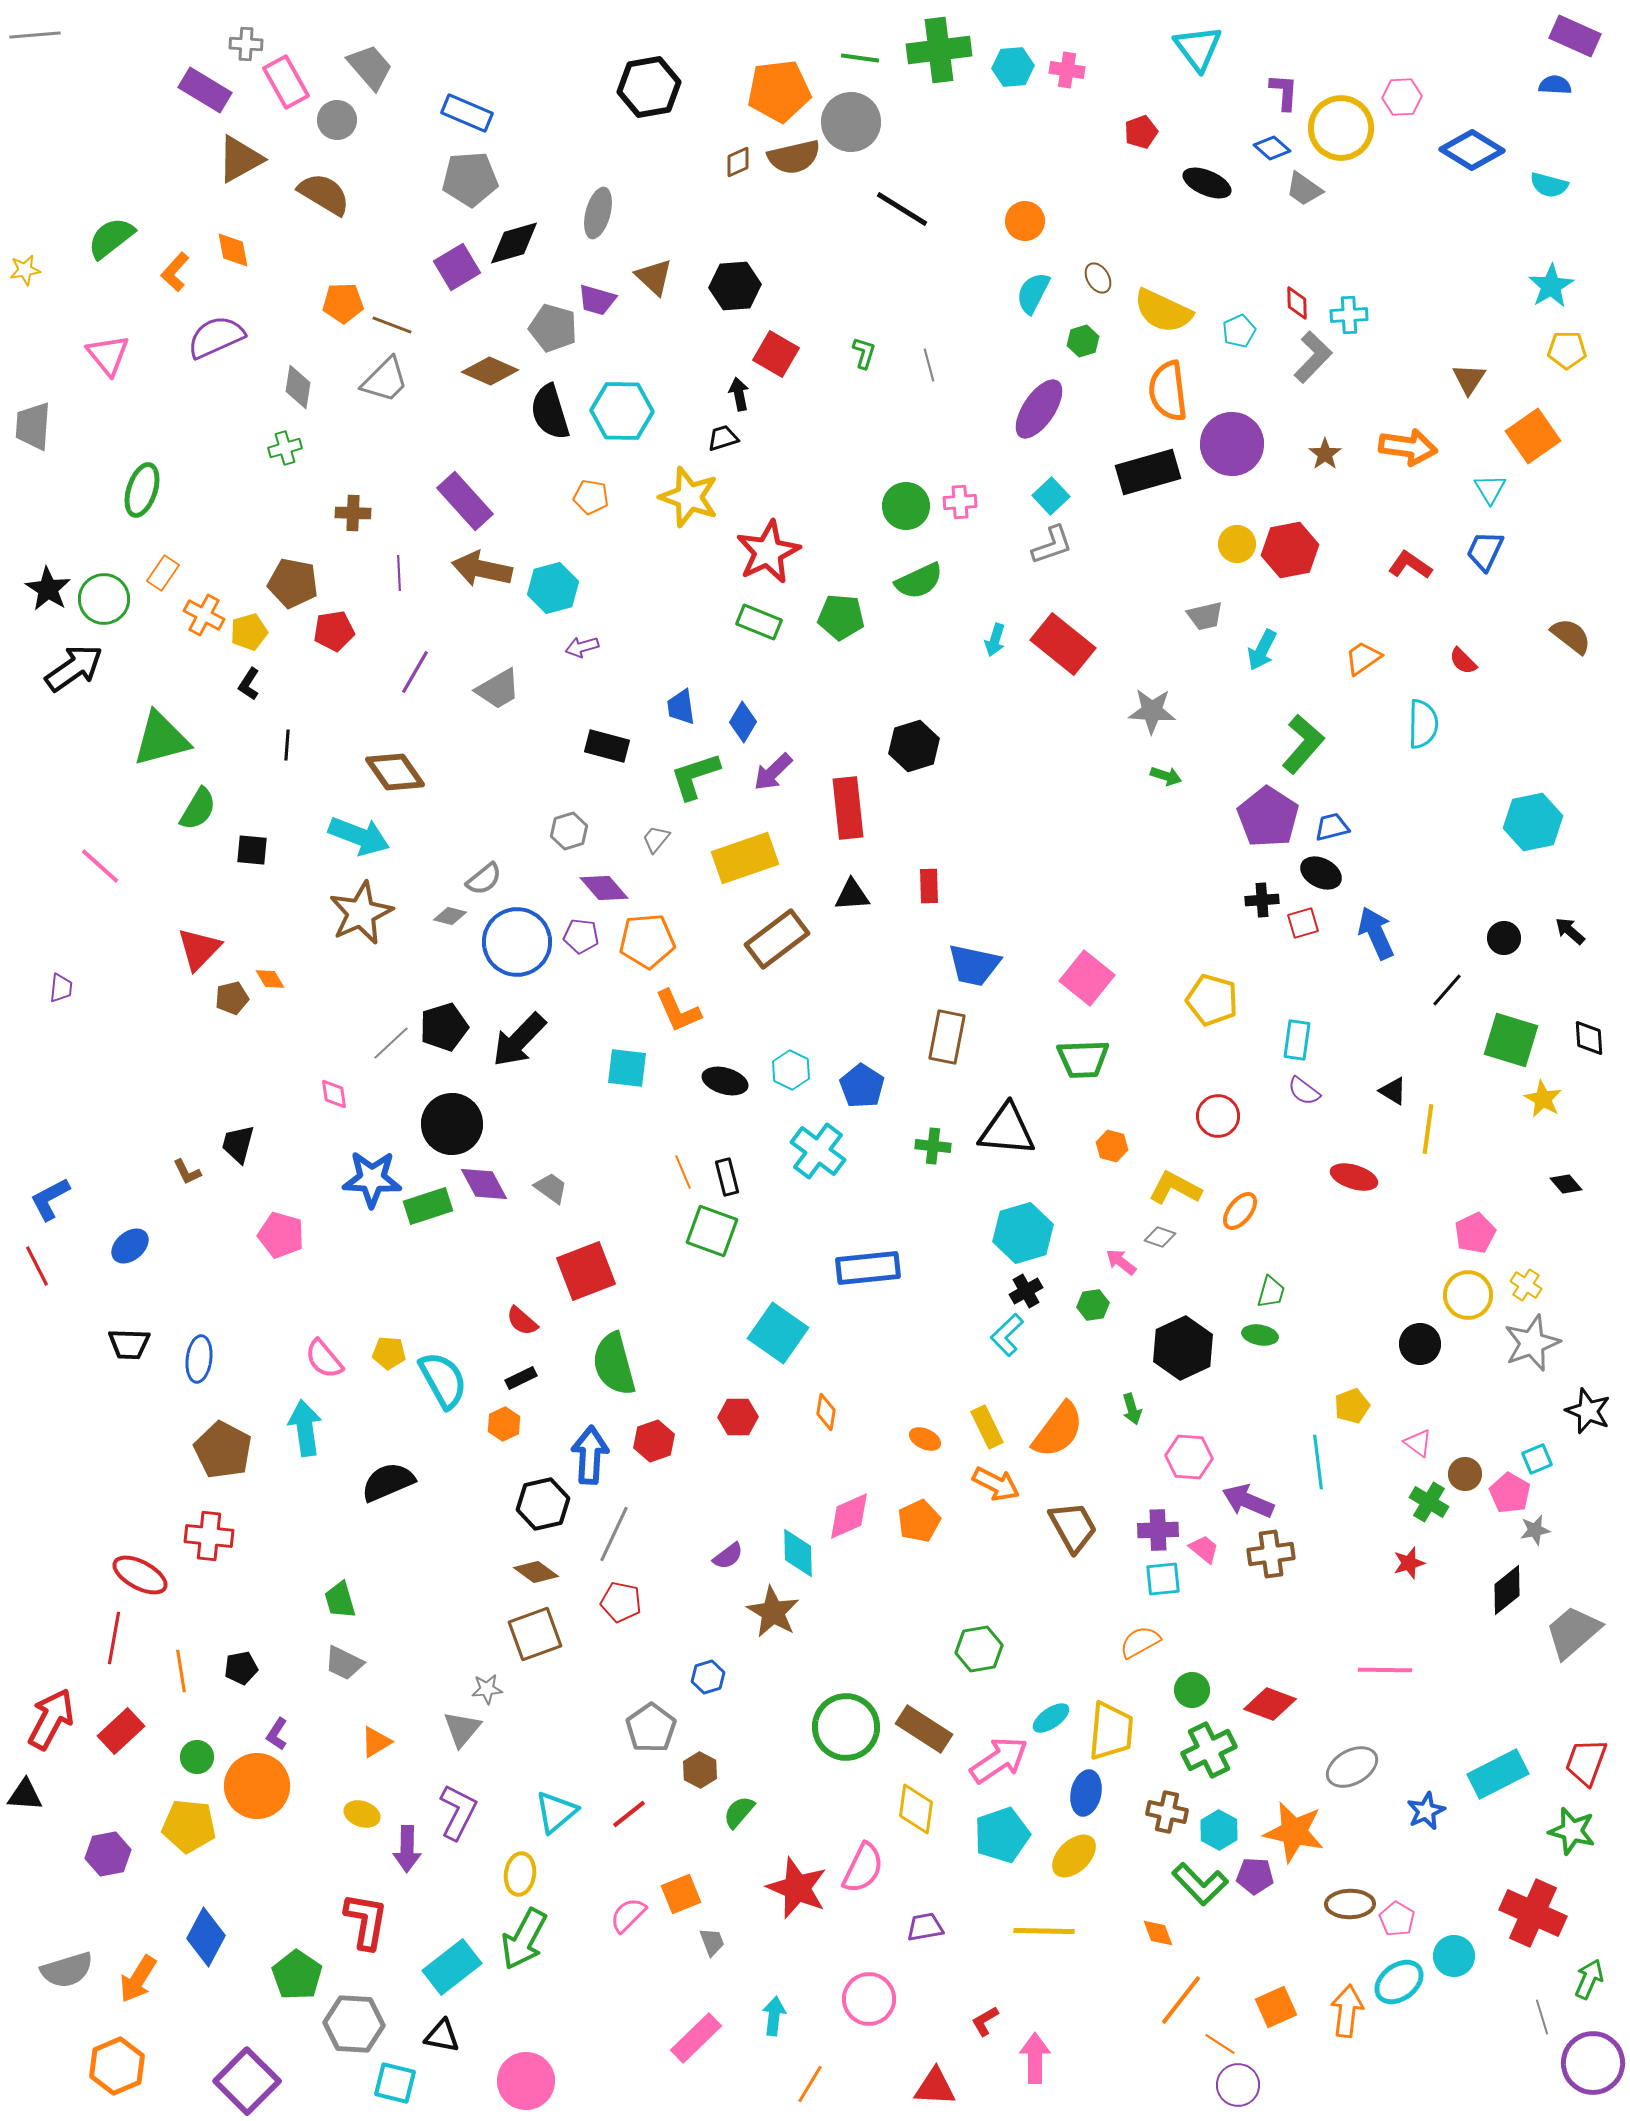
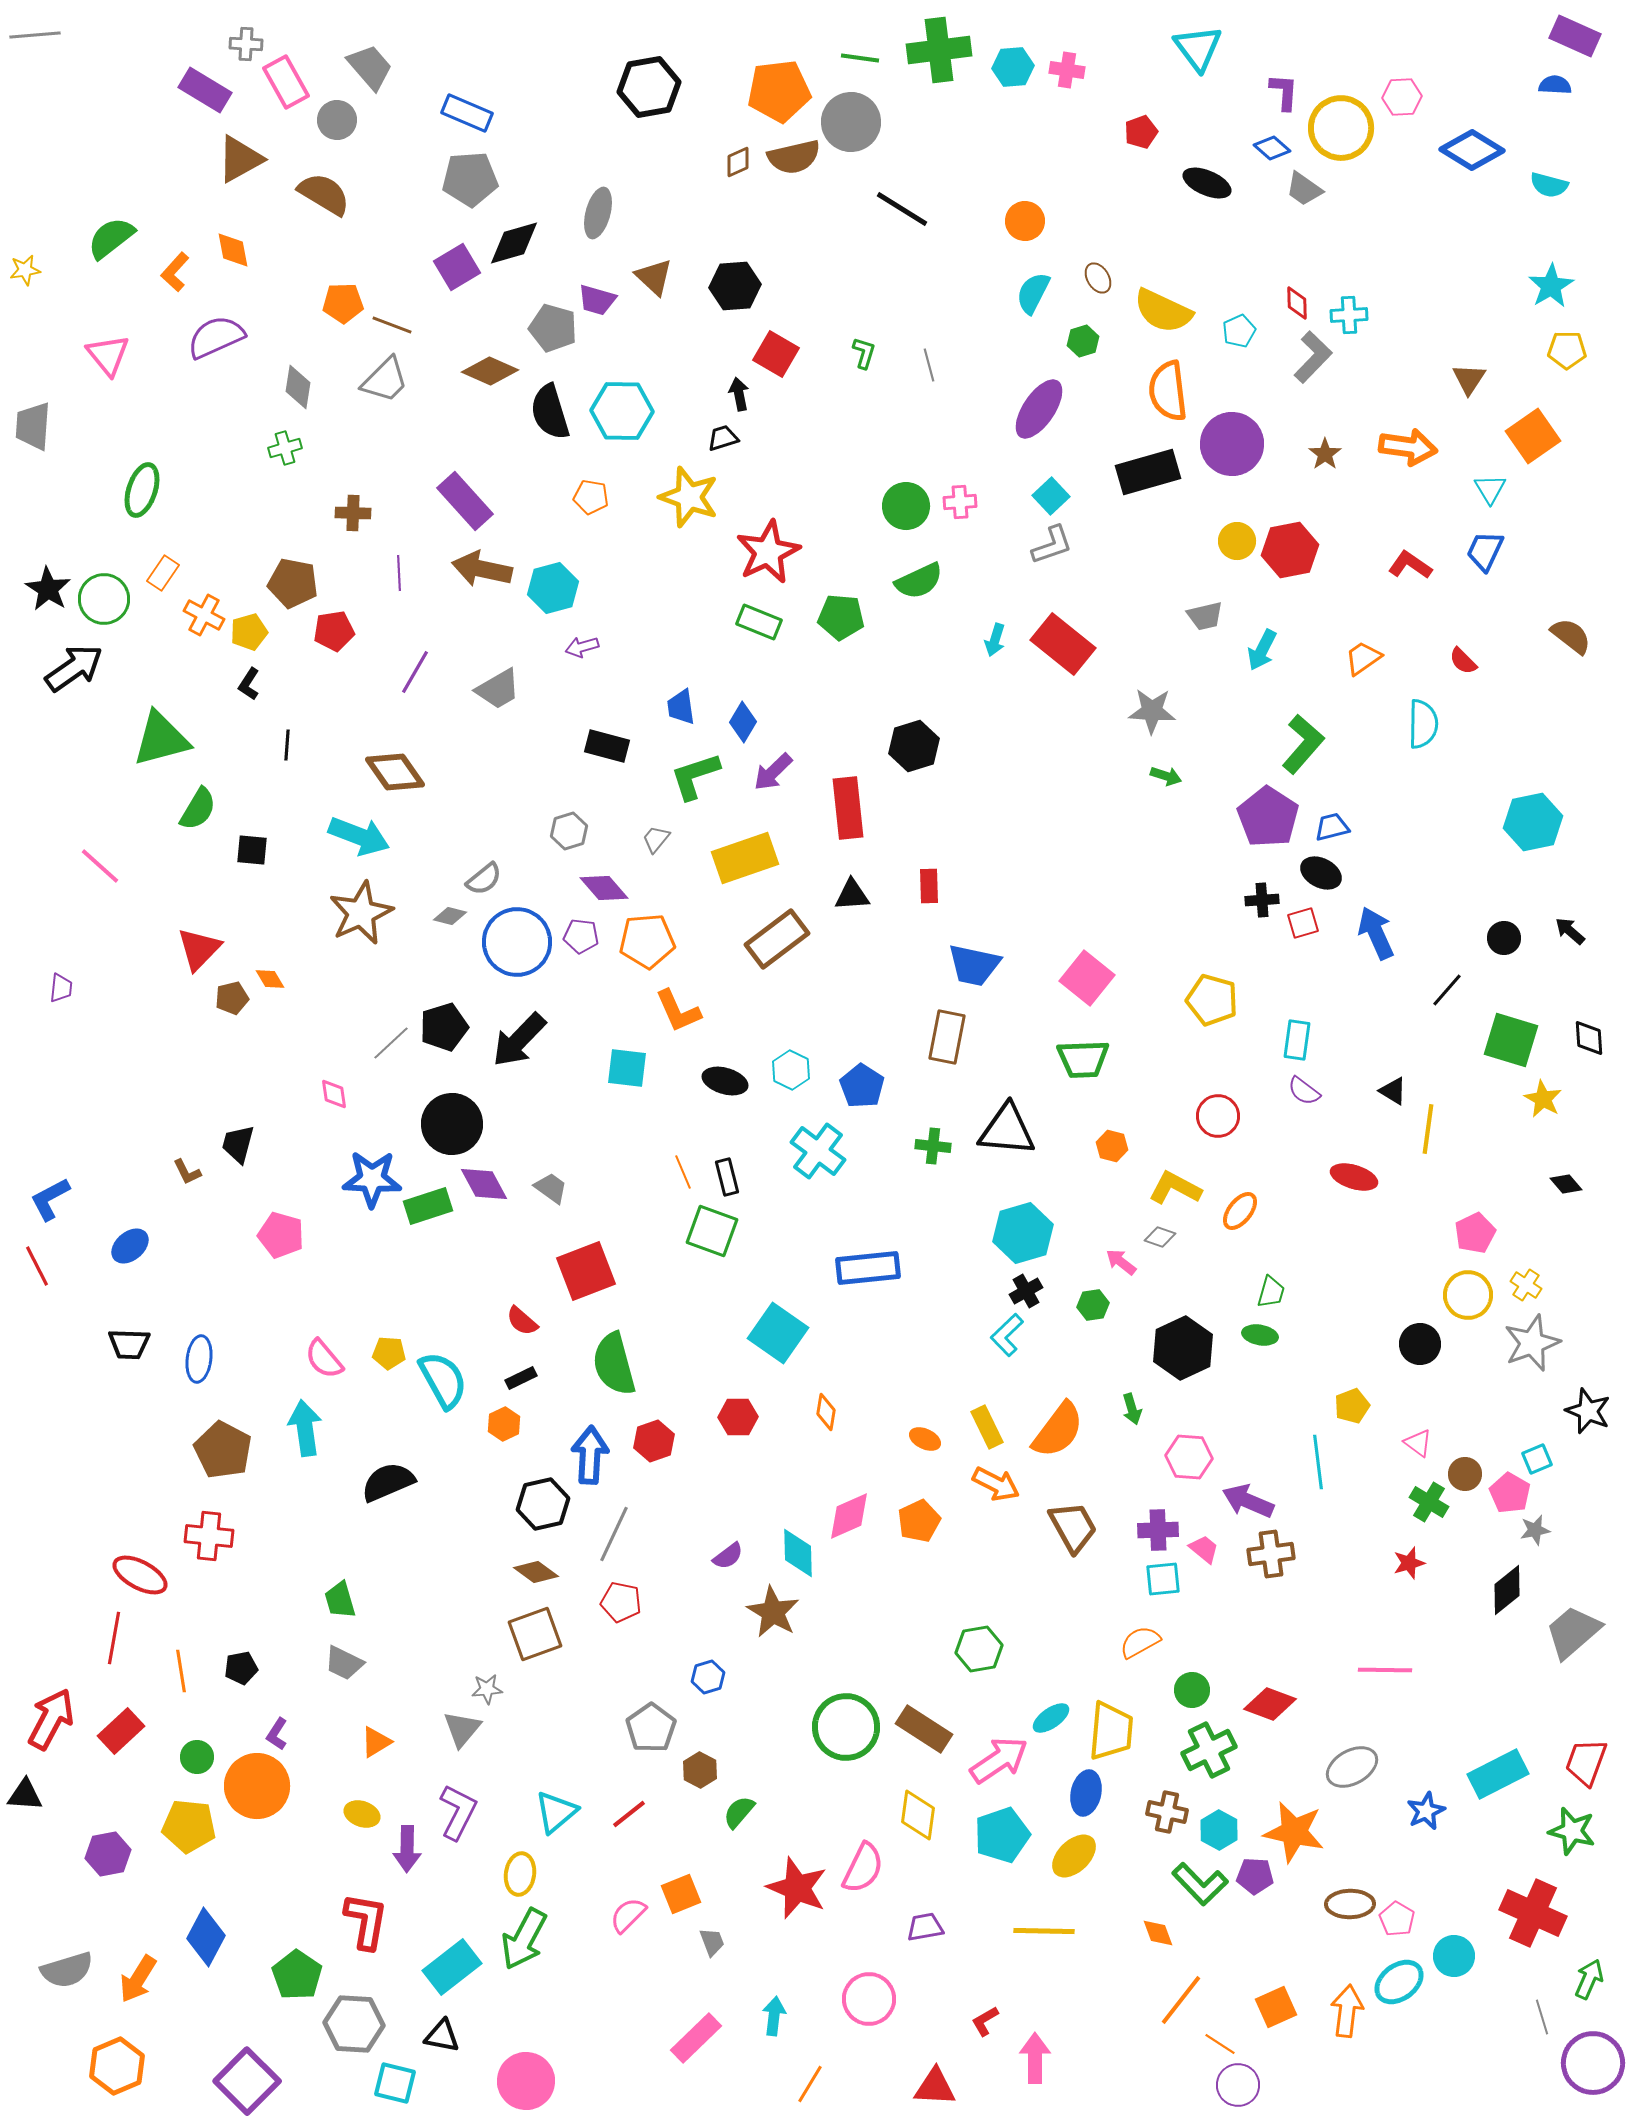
yellow circle at (1237, 544): moved 3 px up
yellow diamond at (916, 1809): moved 2 px right, 6 px down
